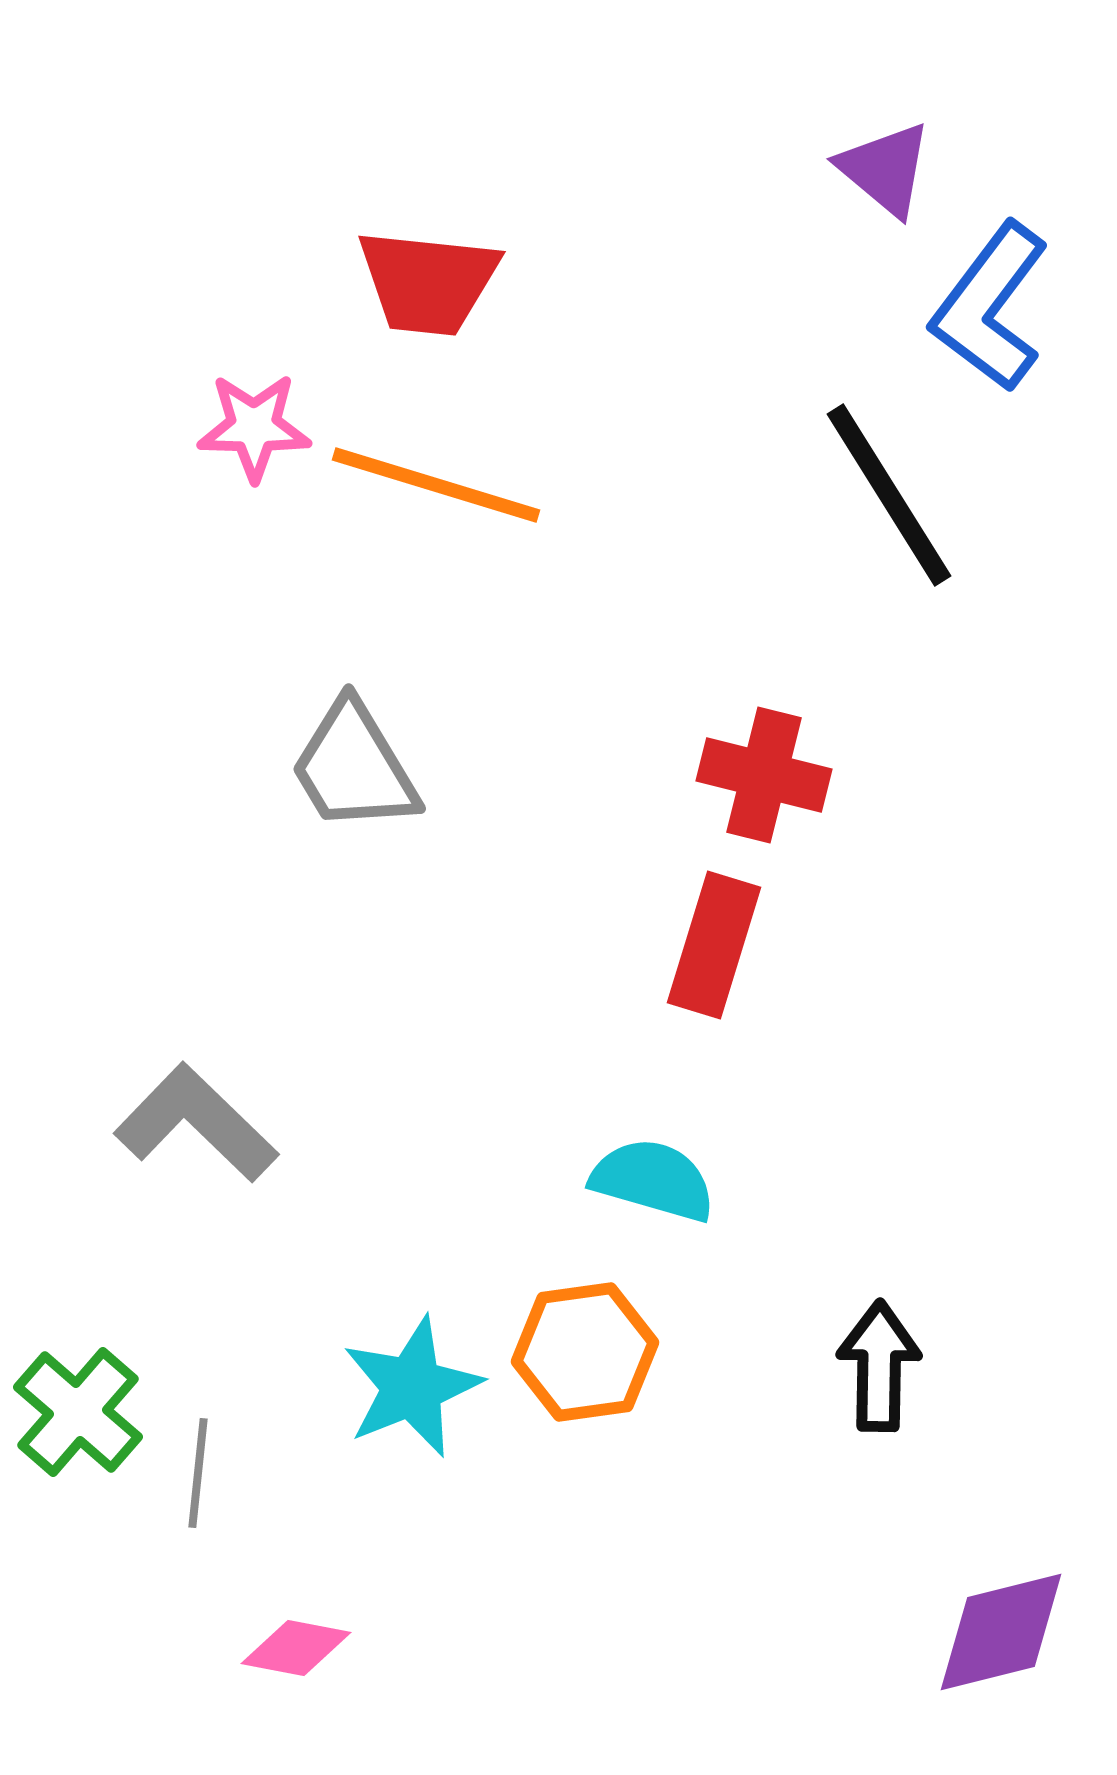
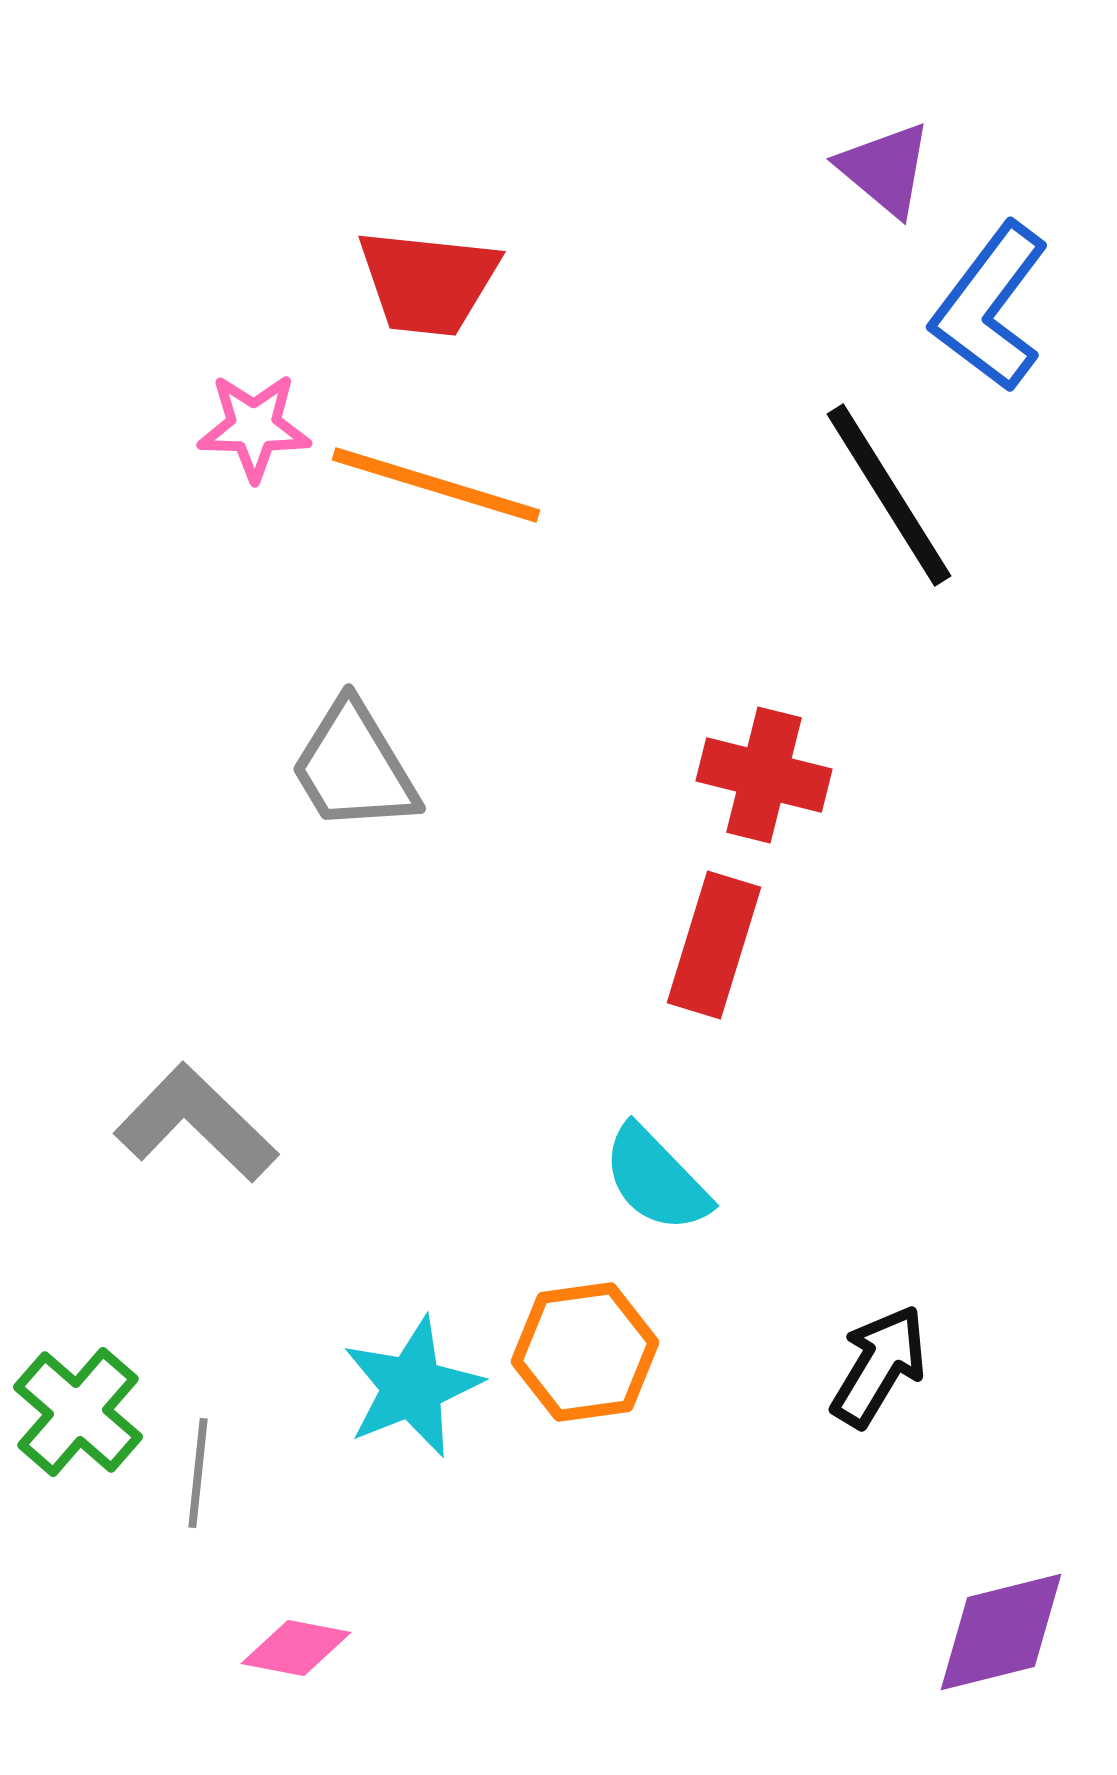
cyan semicircle: moved 3 px right, 1 px up; rotated 150 degrees counterclockwise
black arrow: rotated 30 degrees clockwise
